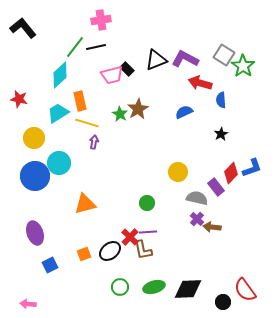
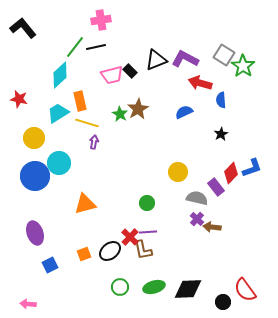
black rectangle at (127, 69): moved 3 px right, 2 px down
